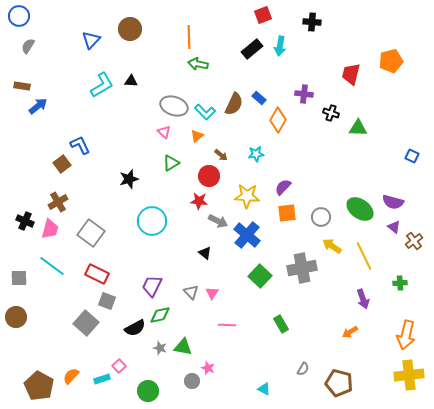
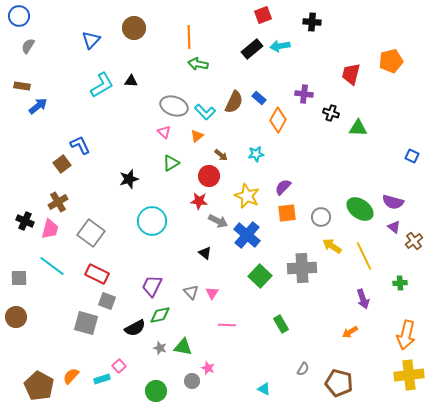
brown circle at (130, 29): moved 4 px right, 1 px up
cyan arrow at (280, 46): rotated 72 degrees clockwise
brown semicircle at (234, 104): moved 2 px up
yellow star at (247, 196): rotated 20 degrees clockwise
gray cross at (302, 268): rotated 8 degrees clockwise
gray square at (86, 323): rotated 25 degrees counterclockwise
green circle at (148, 391): moved 8 px right
